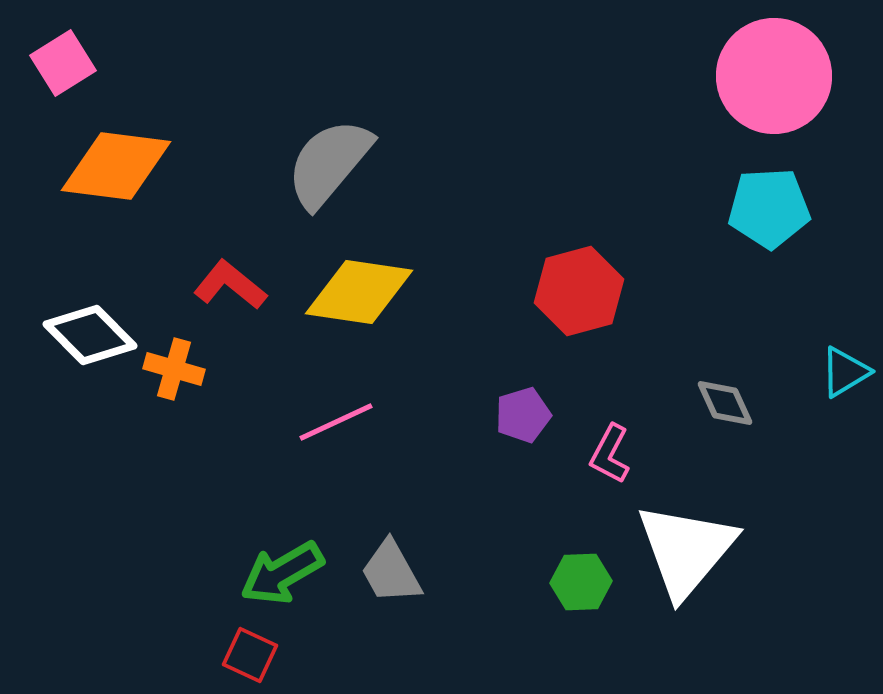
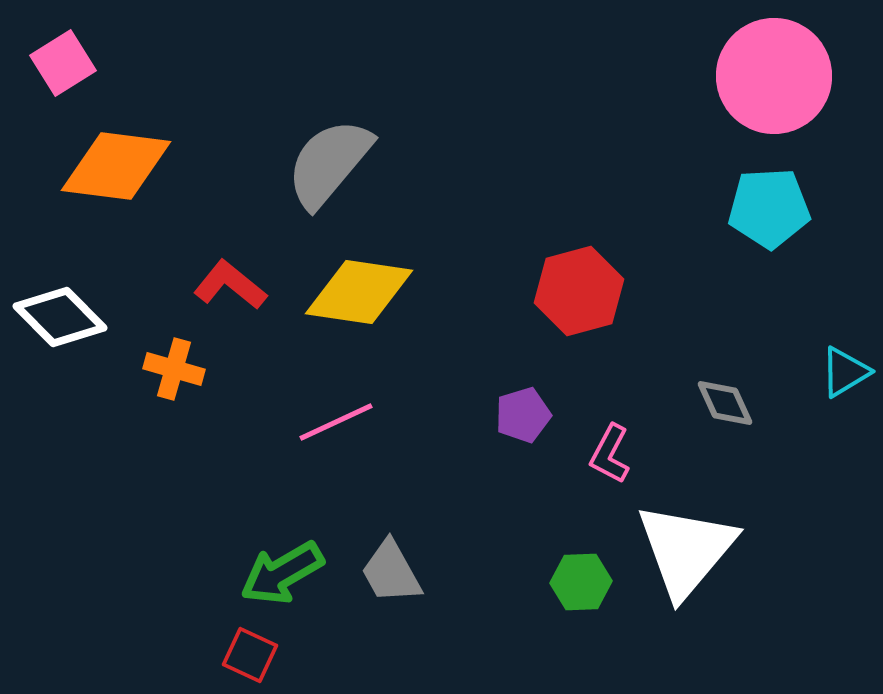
white diamond: moved 30 px left, 18 px up
